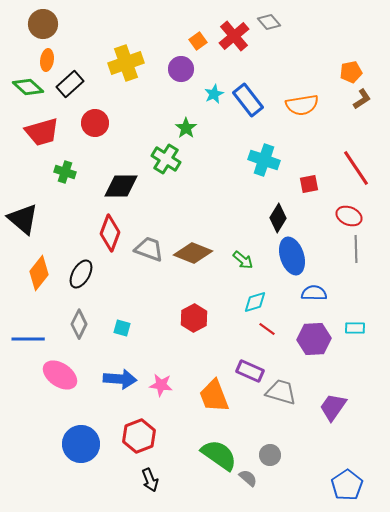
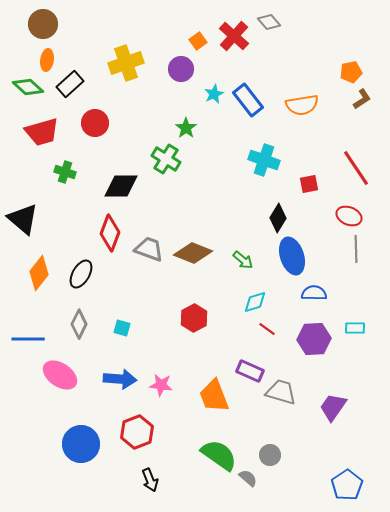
red cross at (234, 36): rotated 8 degrees counterclockwise
red hexagon at (139, 436): moved 2 px left, 4 px up
